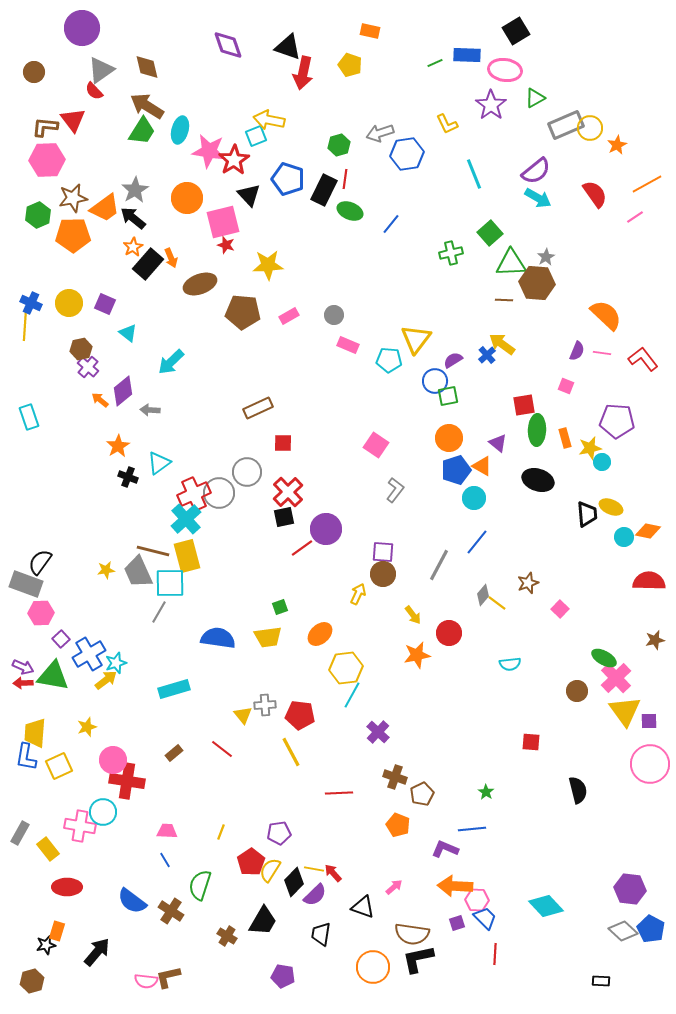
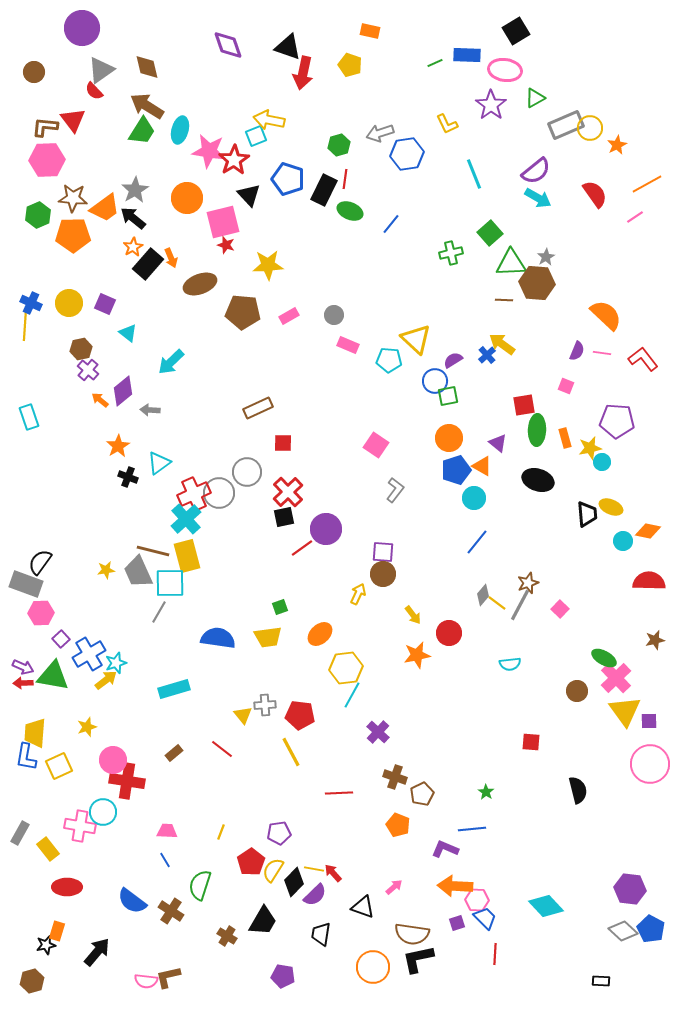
brown star at (73, 198): rotated 16 degrees clockwise
yellow triangle at (416, 339): rotated 24 degrees counterclockwise
purple cross at (88, 367): moved 3 px down
cyan circle at (624, 537): moved 1 px left, 4 px down
gray line at (439, 565): moved 81 px right, 40 px down
yellow semicircle at (270, 870): moved 3 px right
